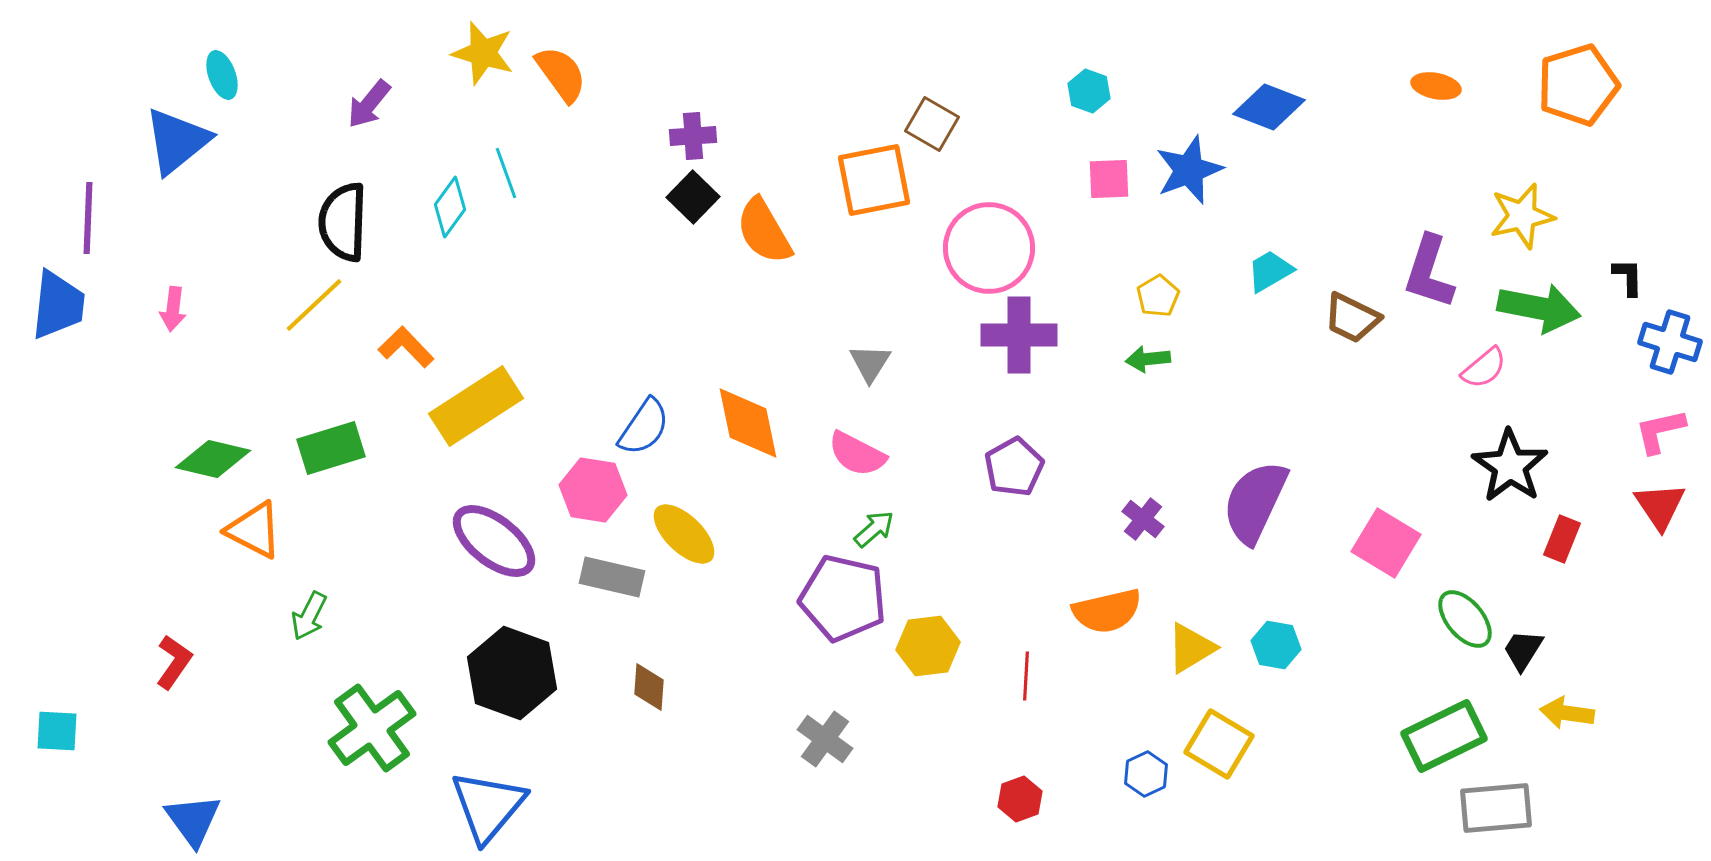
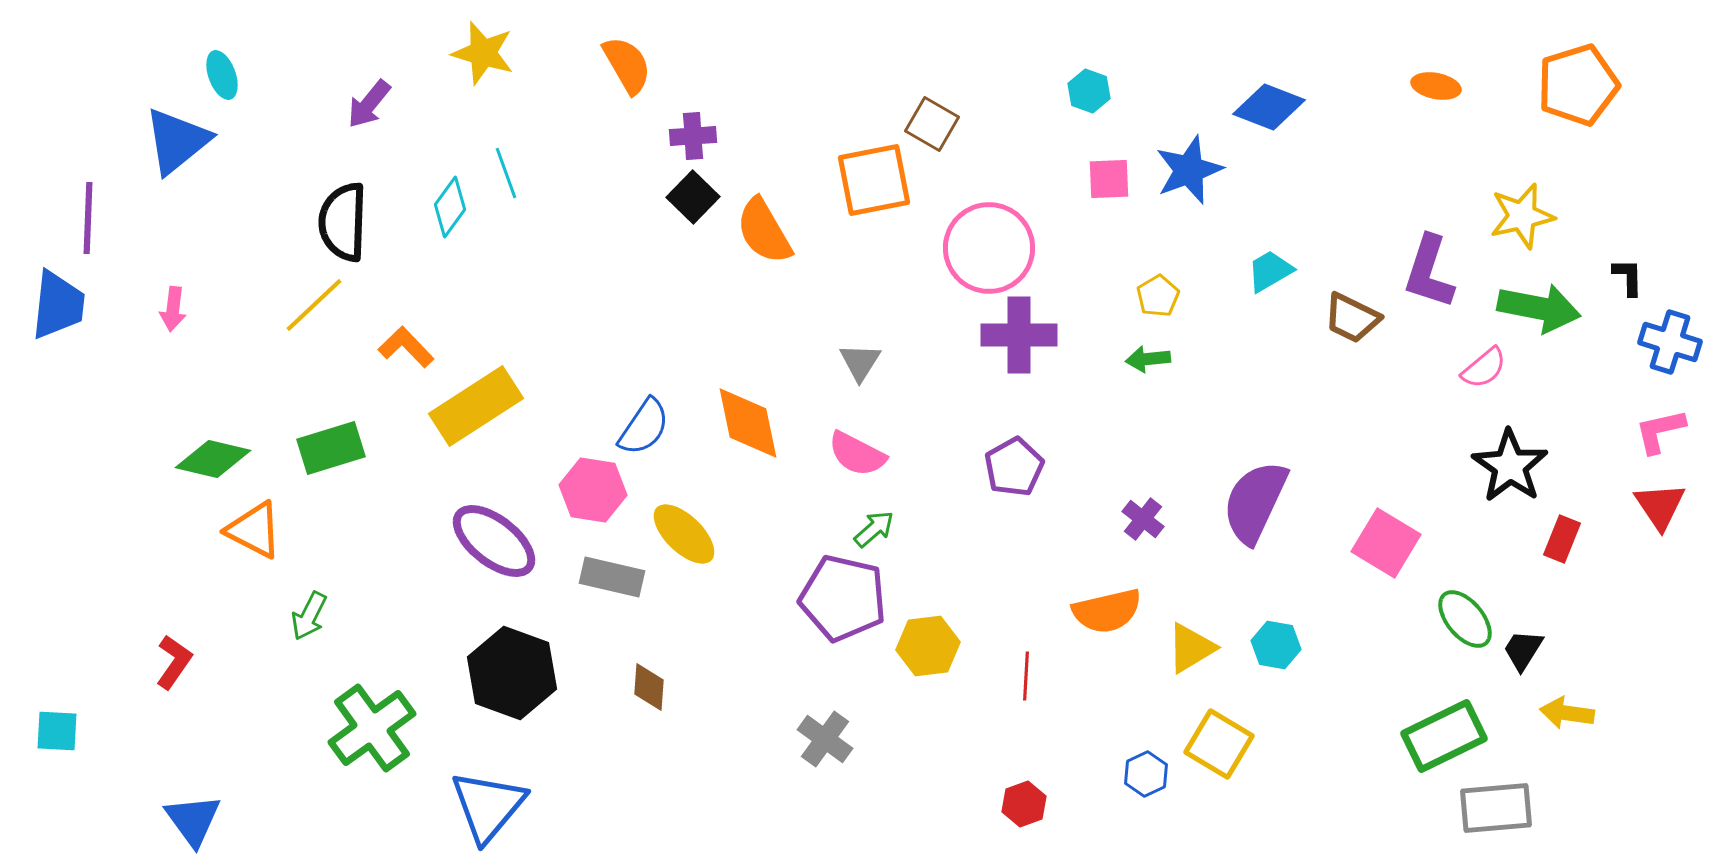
orange semicircle at (561, 74): moved 66 px right, 9 px up; rotated 6 degrees clockwise
gray triangle at (870, 363): moved 10 px left, 1 px up
red hexagon at (1020, 799): moved 4 px right, 5 px down
